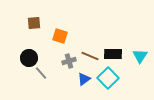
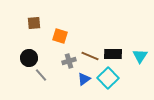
gray line: moved 2 px down
